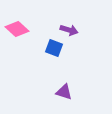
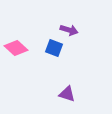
pink diamond: moved 1 px left, 19 px down
purple triangle: moved 3 px right, 2 px down
